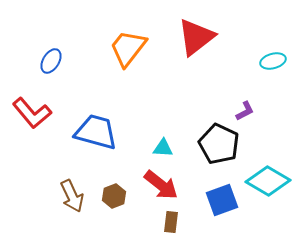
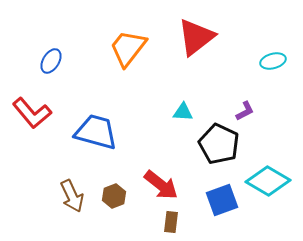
cyan triangle: moved 20 px right, 36 px up
